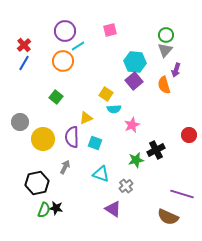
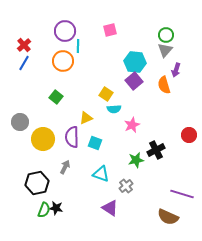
cyan line: rotated 56 degrees counterclockwise
purple triangle: moved 3 px left, 1 px up
